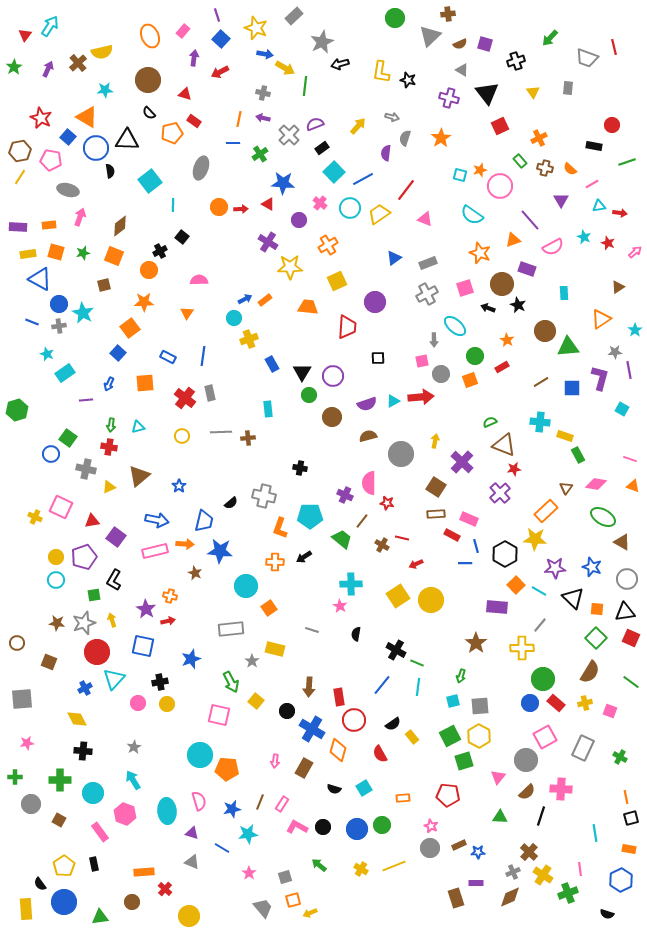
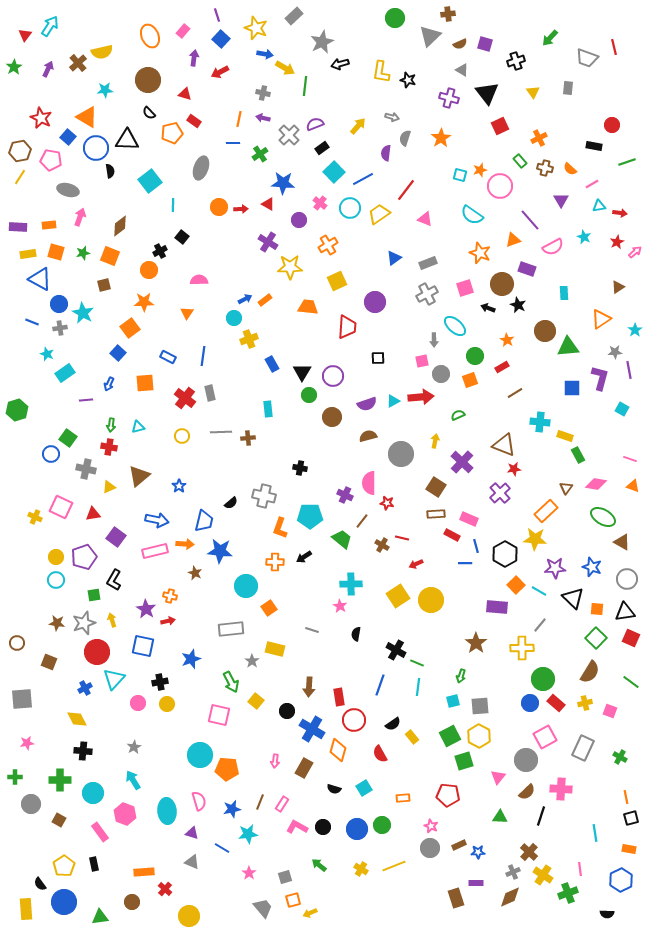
red star at (608, 243): moved 9 px right, 1 px up; rotated 24 degrees clockwise
orange square at (114, 256): moved 4 px left
gray cross at (59, 326): moved 1 px right, 2 px down
brown line at (541, 382): moved 26 px left, 11 px down
green semicircle at (490, 422): moved 32 px left, 7 px up
red triangle at (92, 521): moved 1 px right, 7 px up
blue line at (382, 685): moved 2 px left; rotated 20 degrees counterclockwise
black semicircle at (607, 914): rotated 16 degrees counterclockwise
